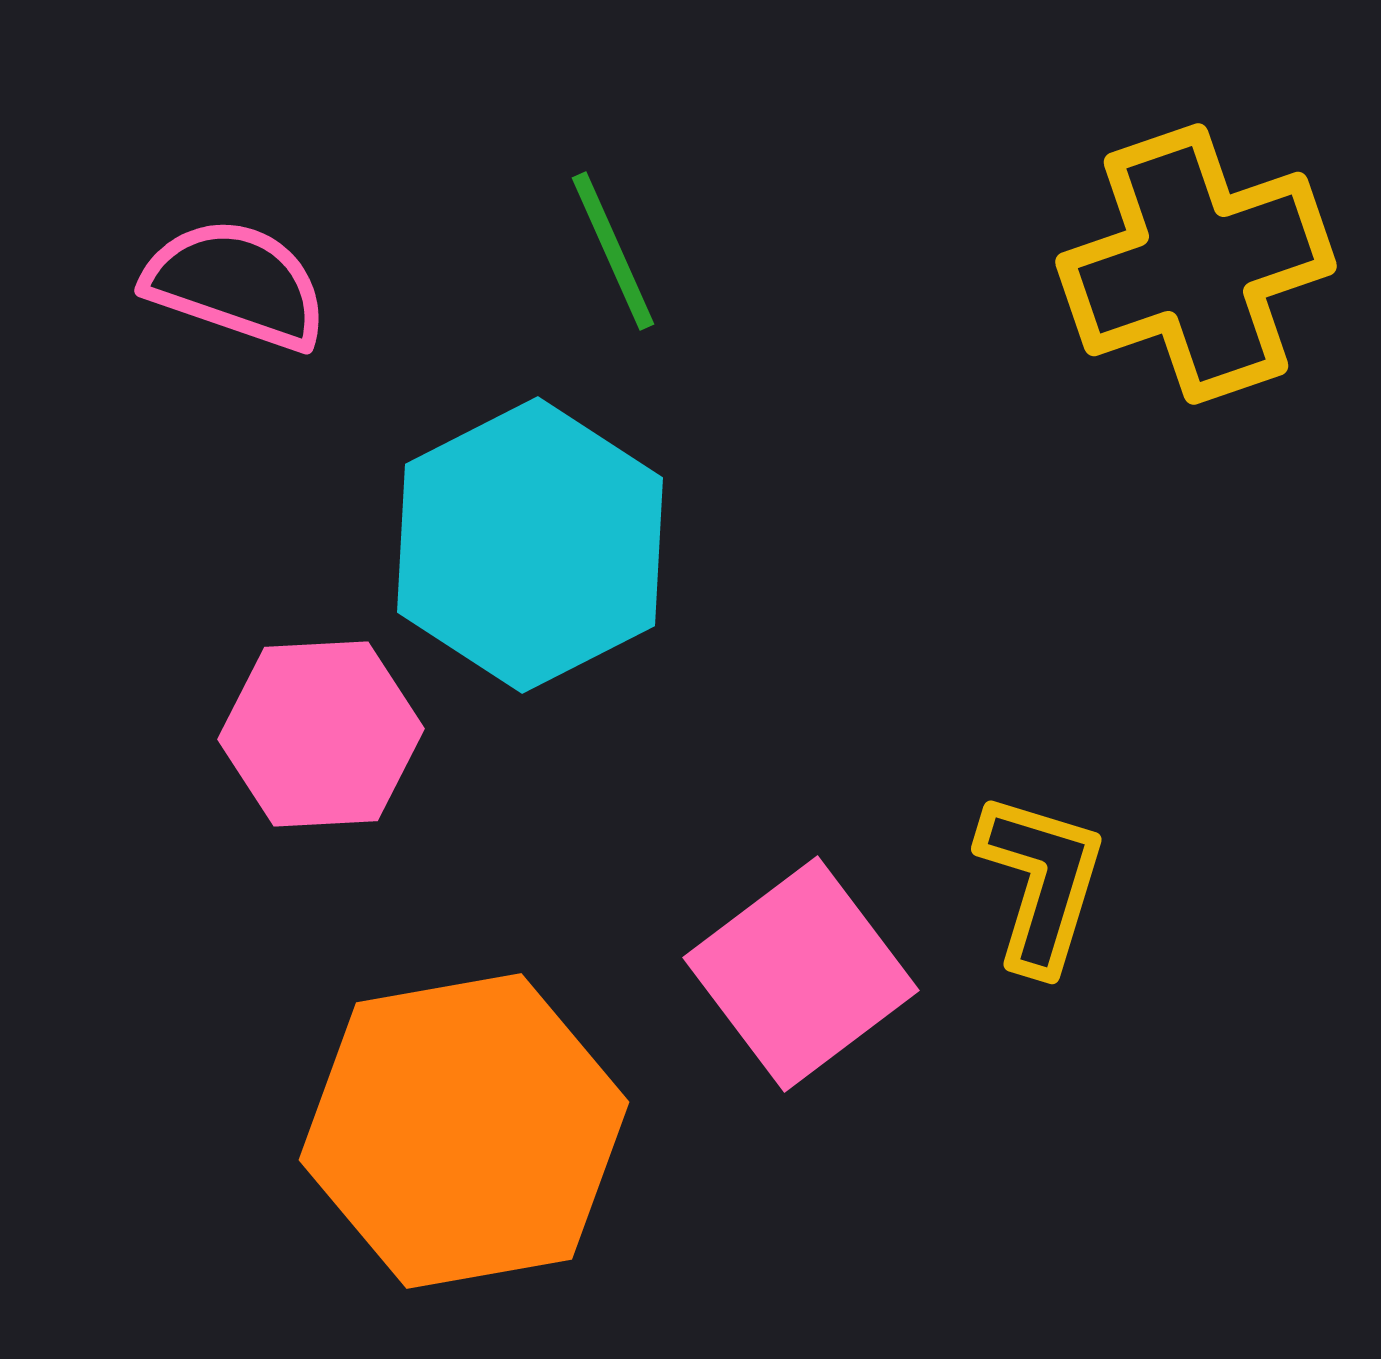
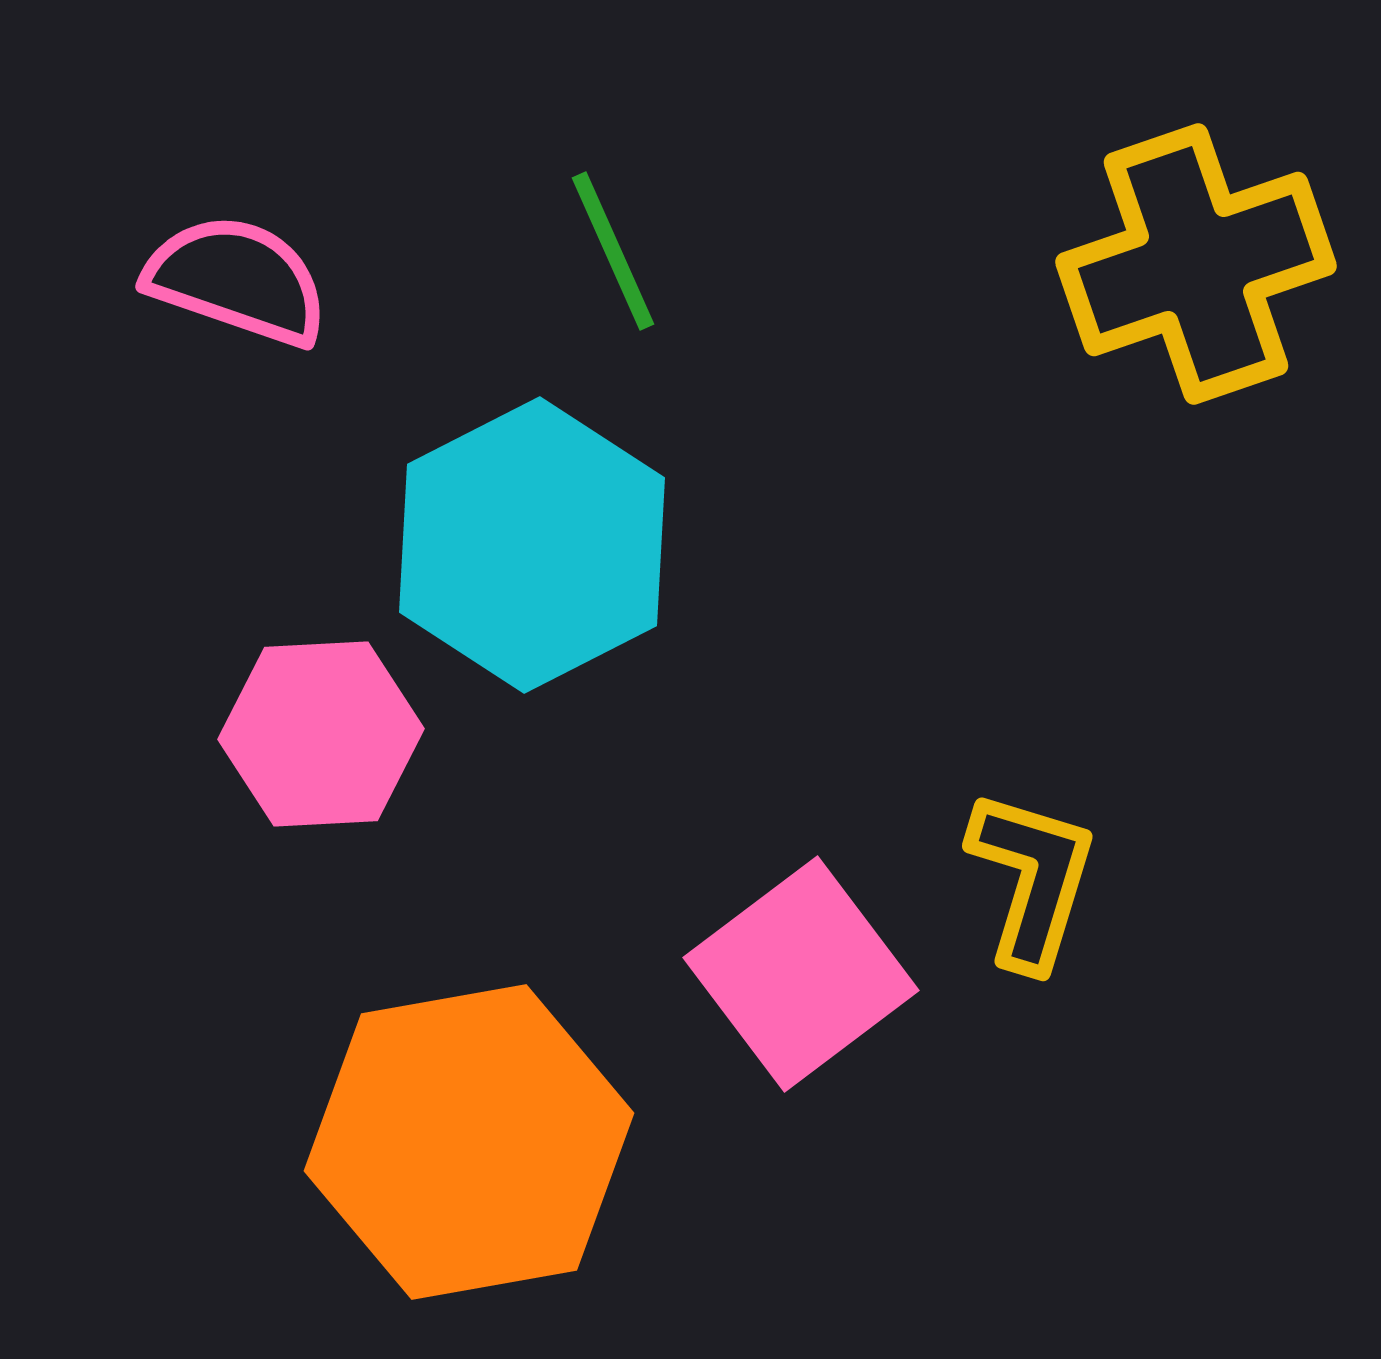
pink semicircle: moved 1 px right, 4 px up
cyan hexagon: moved 2 px right
yellow L-shape: moved 9 px left, 3 px up
orange hexagon: moved 5 px right, 11 px down
